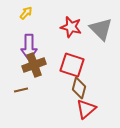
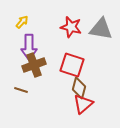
yellow arrow: moved 4 px left, 9 px down
gray triangle: rotated 35 degrees counterclockwise
brown line: rotated 32 degrees clockwise
red triangle: moved 3 px left, 5 px up
